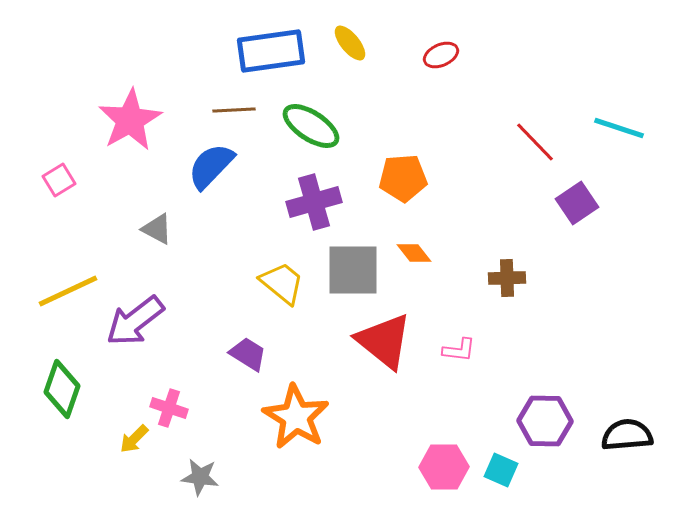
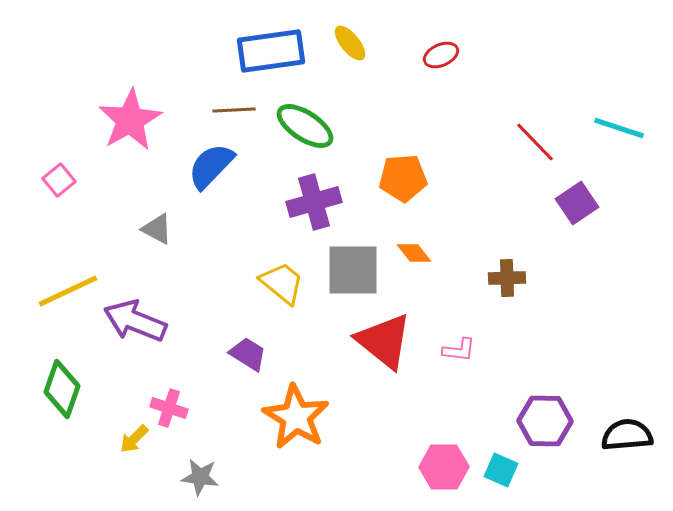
green ellipse: moved 6 px left
pink square: rotated 8 degrees counterclockwise
purple arrow: rotated 60 degrees clockwise
